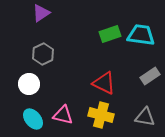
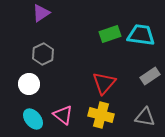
red triangle: rotated 45 degrees clockwise
pink triangle: rotated 25 degrees clockwise
